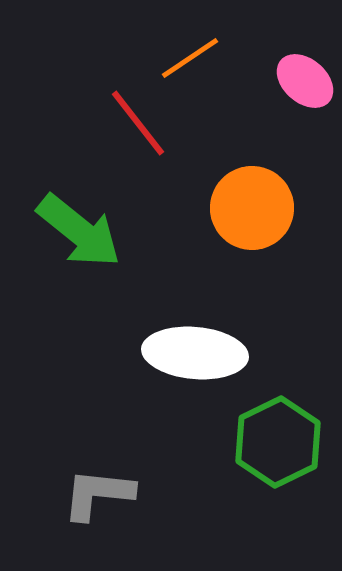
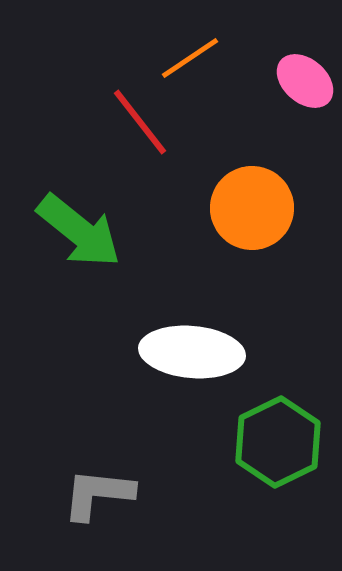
red line: moved 2 px right, 1 px up
white ellipse: moved 3 px left, 1 px up
